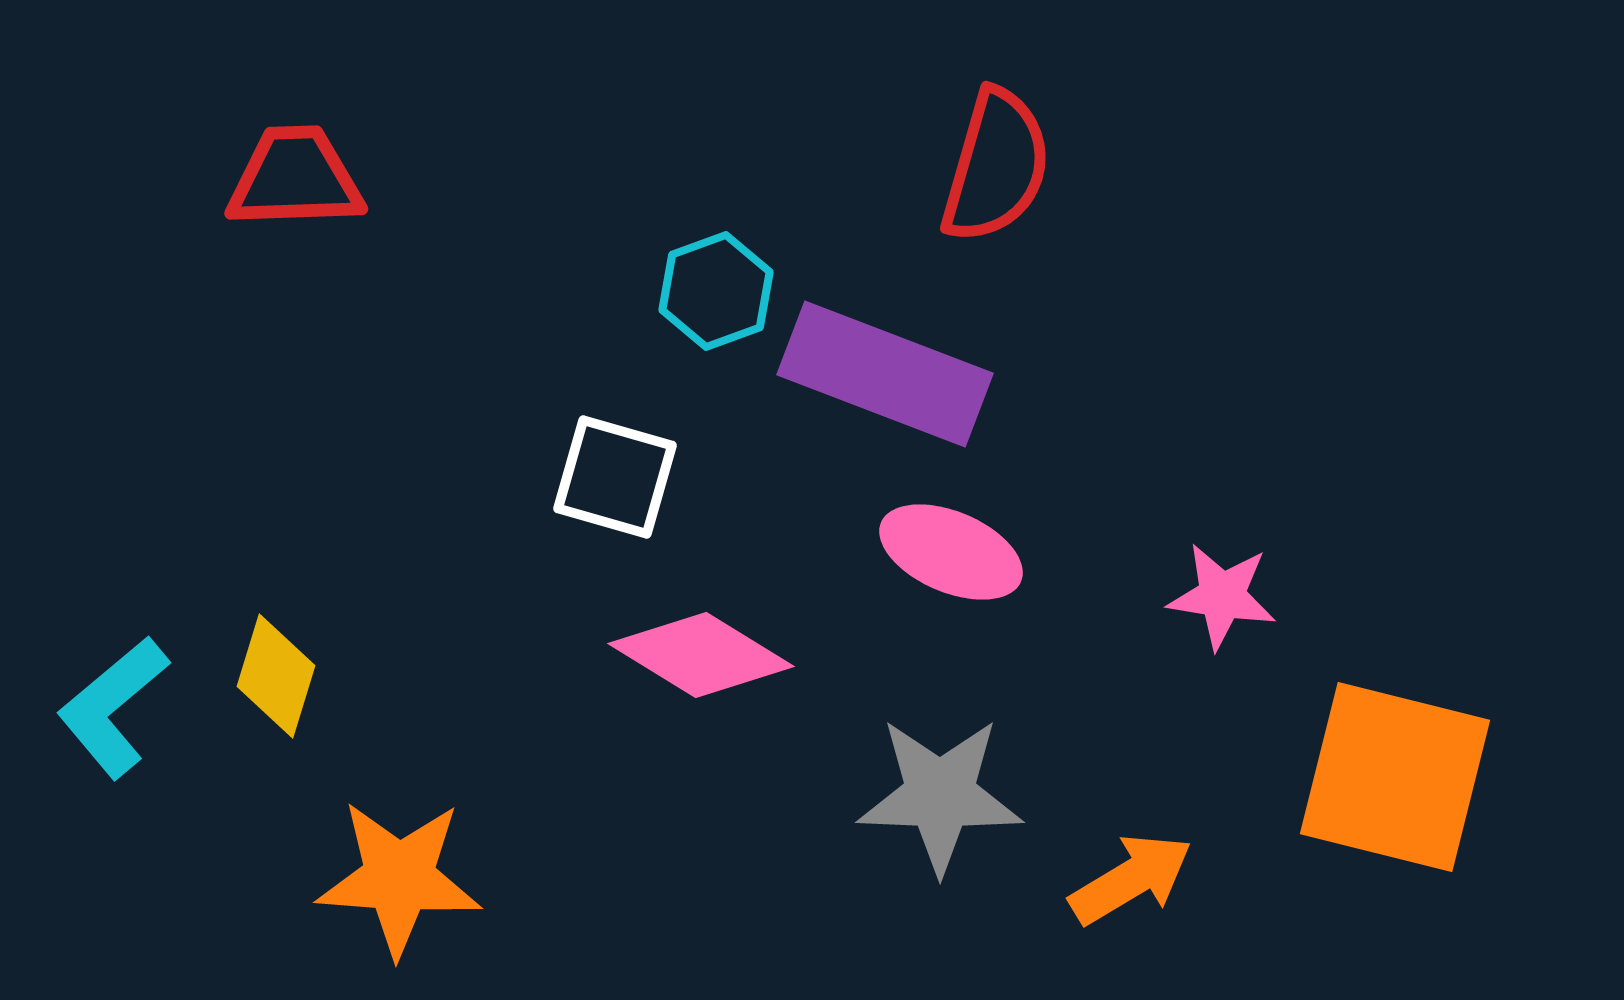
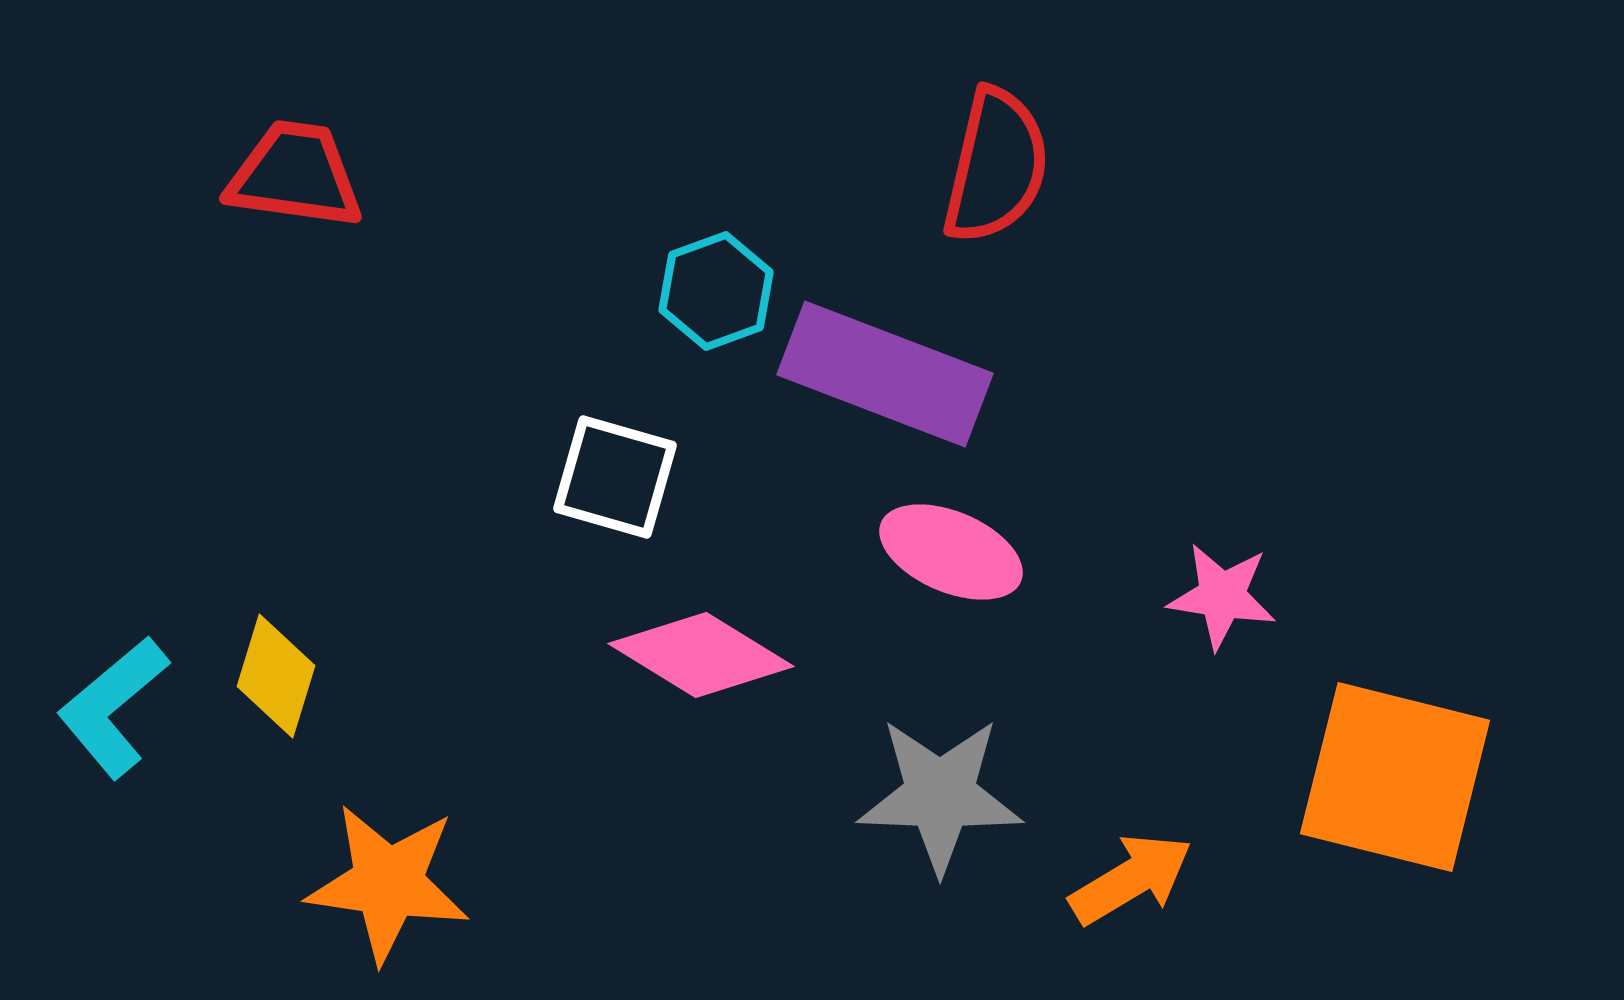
red semicircle: rotated 3 degrees counterclockwise
red trapezoid: moved 3 px up; rotated 10 degrees clockwise
orange star: moved 11 px left, 5 px down; rotated 4 degrees clockwise
